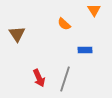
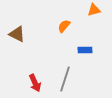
orange triangle: rotated 48 degrees clockwise
orange semicircle: moved 2 px down; rotated 88 degrees clockwise
brown triangle: rotated 30 degrees counterclockwise
red arrow: moved 4 px left, 5 px down
